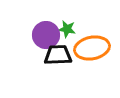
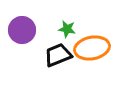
purple circle: moved 24 px left, 5 px up
black trapezoid: rotated 20 degrees counterclockwise
